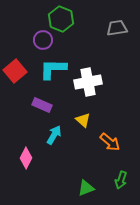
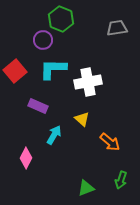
purple rectangle: moved 4 px left, 1 px down
yellow triangle: moved 1 px left, 1 px up
